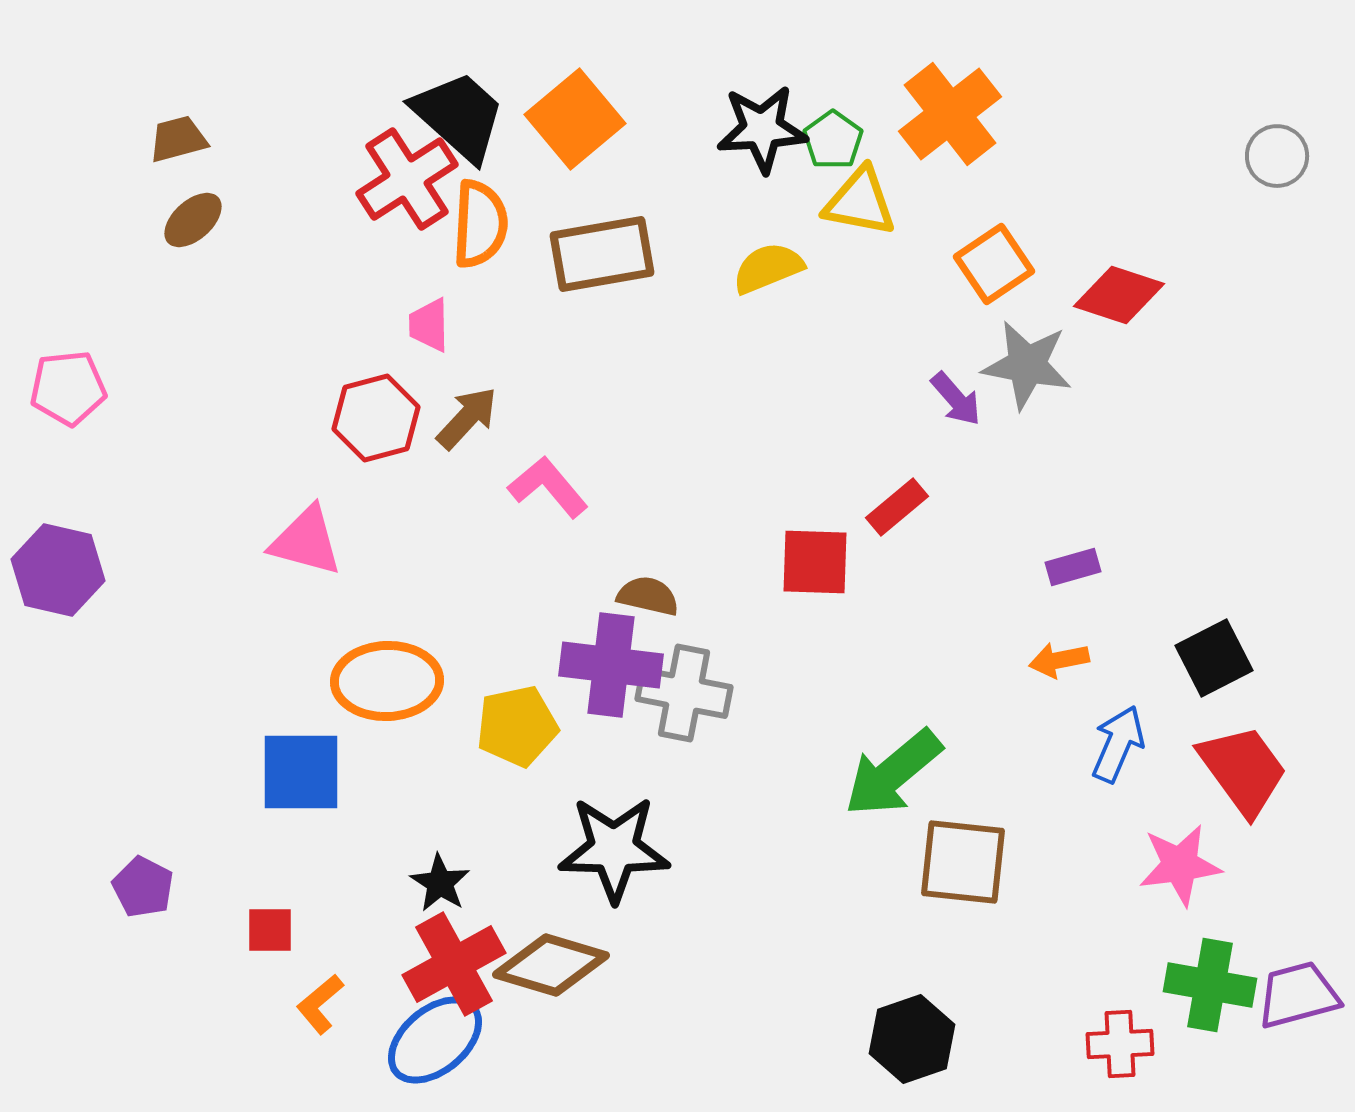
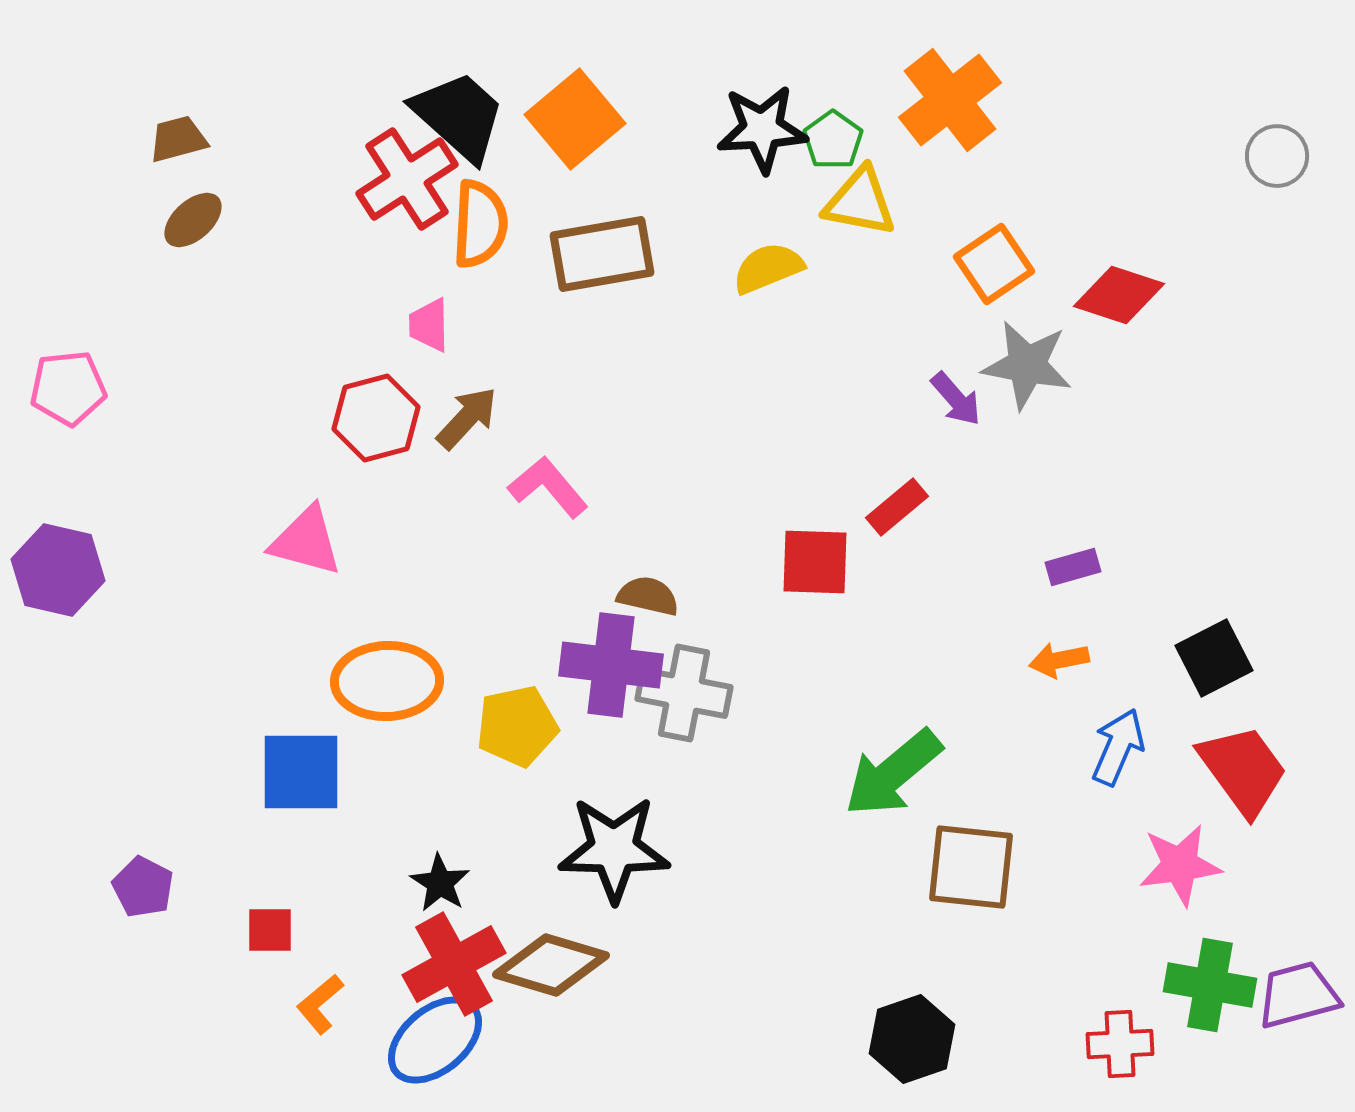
orange cross at (950, 114): moved 14 px up
blue arrow at (1118, 744): moved 3 px down
brown square at (963, 862): moved 8 px right, 5 px down
